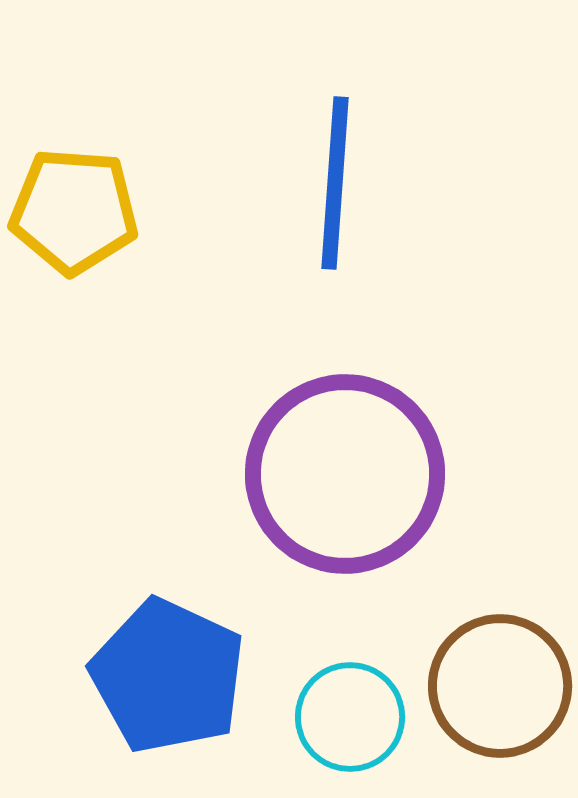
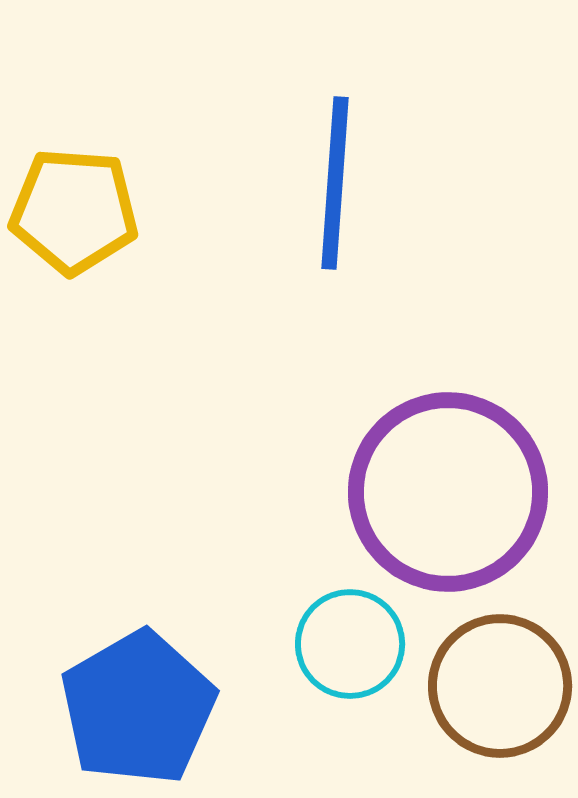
purple circle: moved 103 px right, 18 px down
blue pentagon: moved 30 px left, 32 px down; rotated 17 degrees clockwise
cyan circle: moved 73 px up
